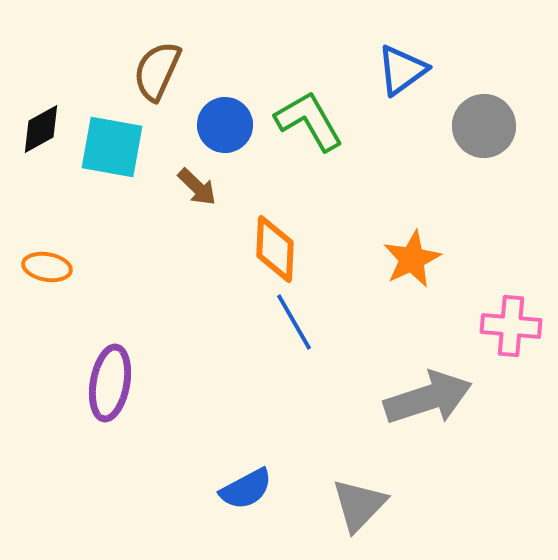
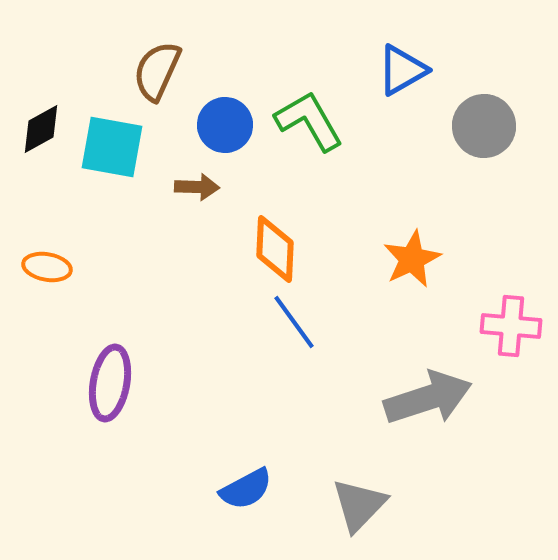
blue triangle: rotated 6 degrees clockwise
brown arrow: rotated 42 degrees counterclockwise
blue line: rotated 6 degrees counterclockwise
